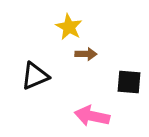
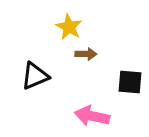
black square: moved 1 px right
